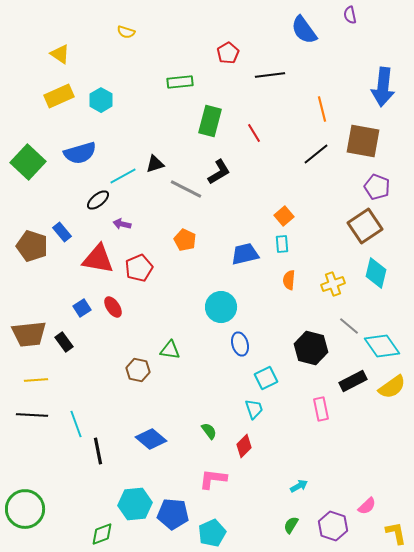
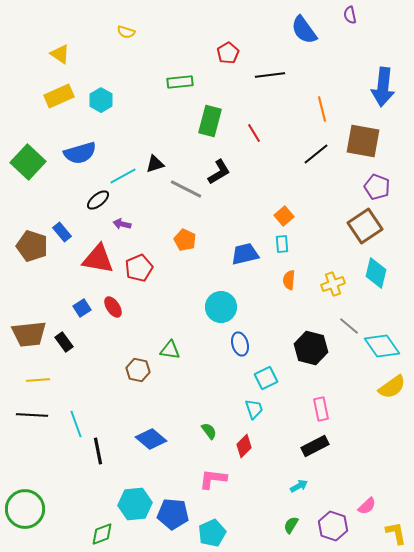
yellow line at (36, 380): moved 2 px right
black rectangle at (353, 381): moved 38 px left, 65 px down
